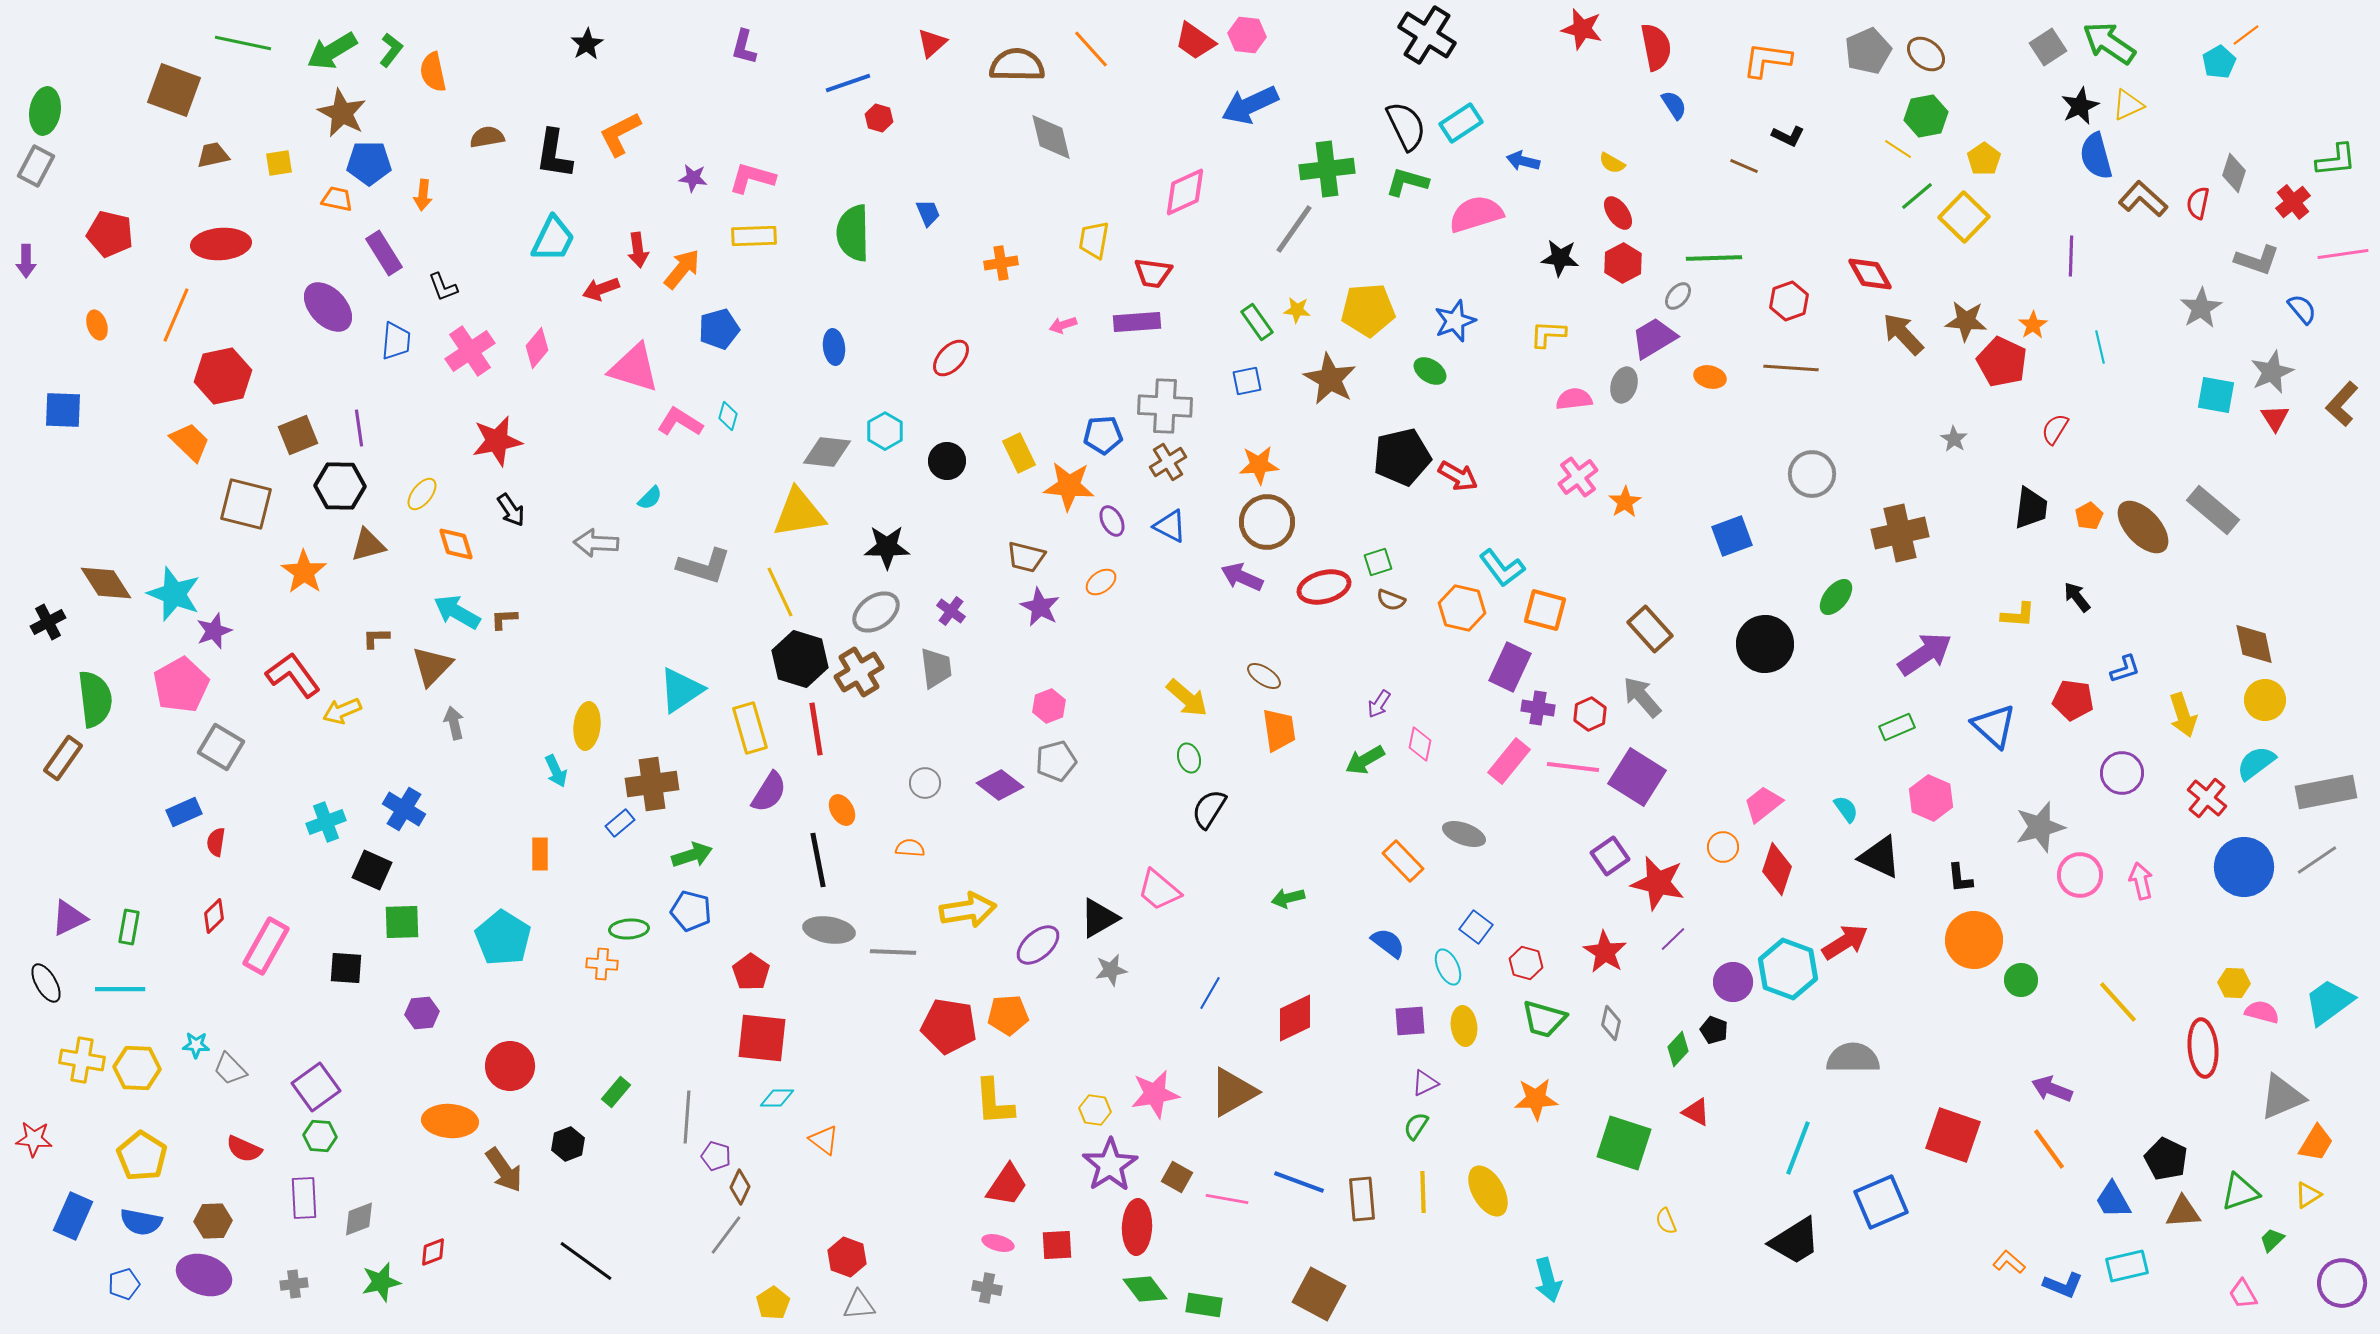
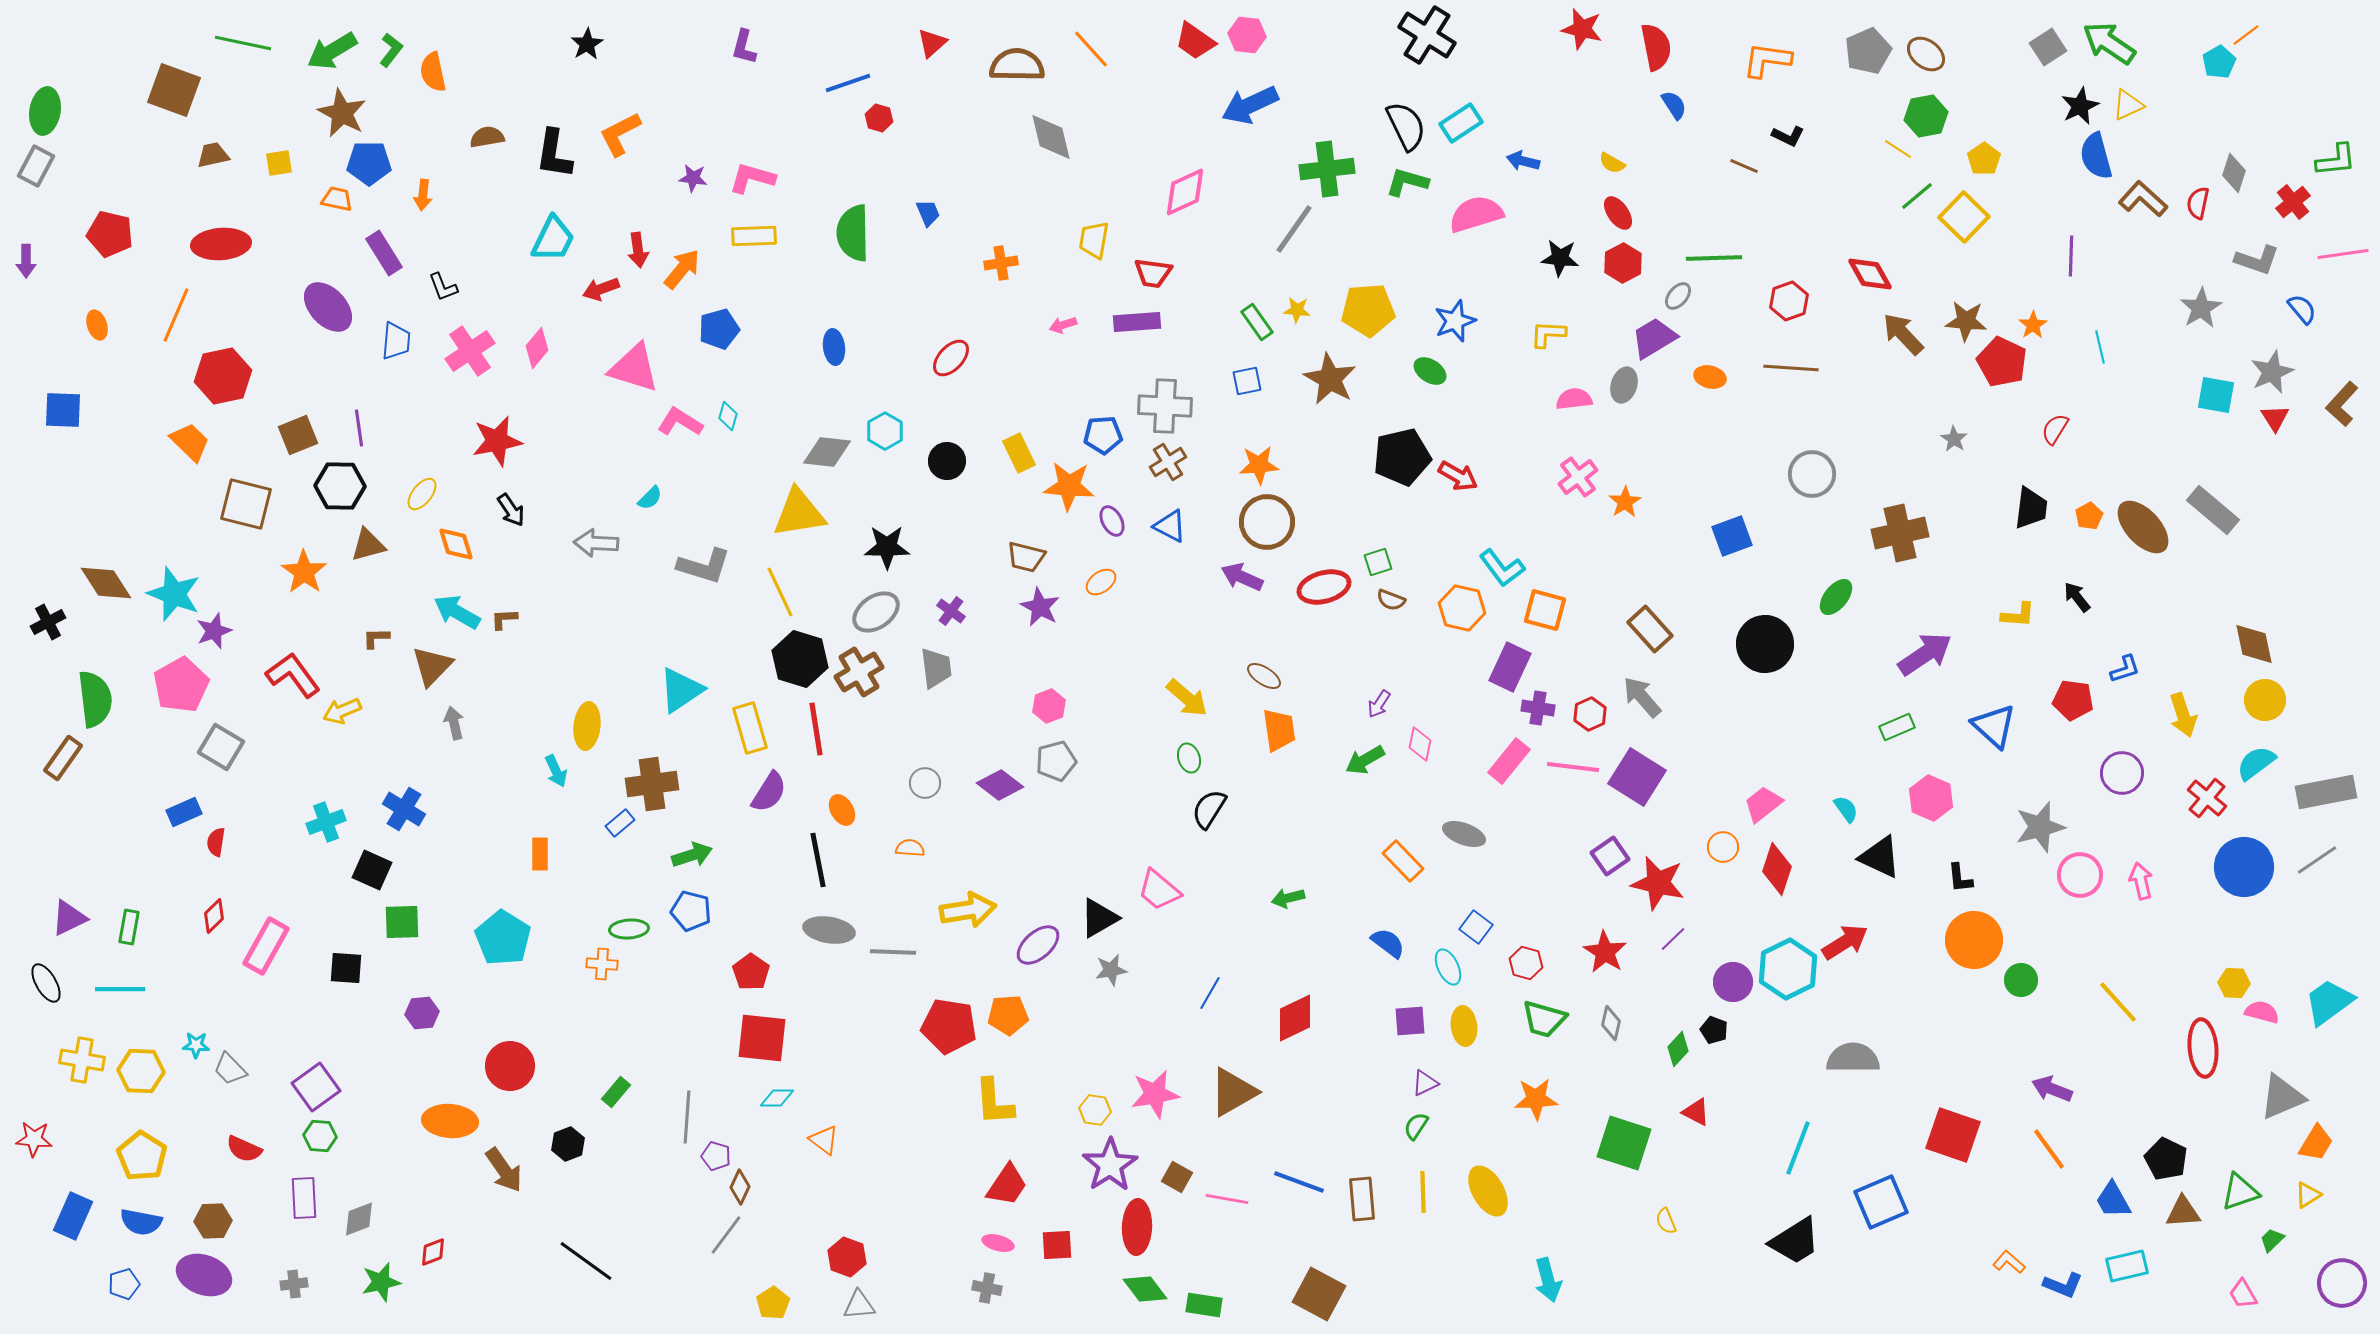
cyan hexagon at (1788, 969): rotated 14 degrees clockwise
yellow hexagon at (137, 1068): moved 4 px right, 3 px down
